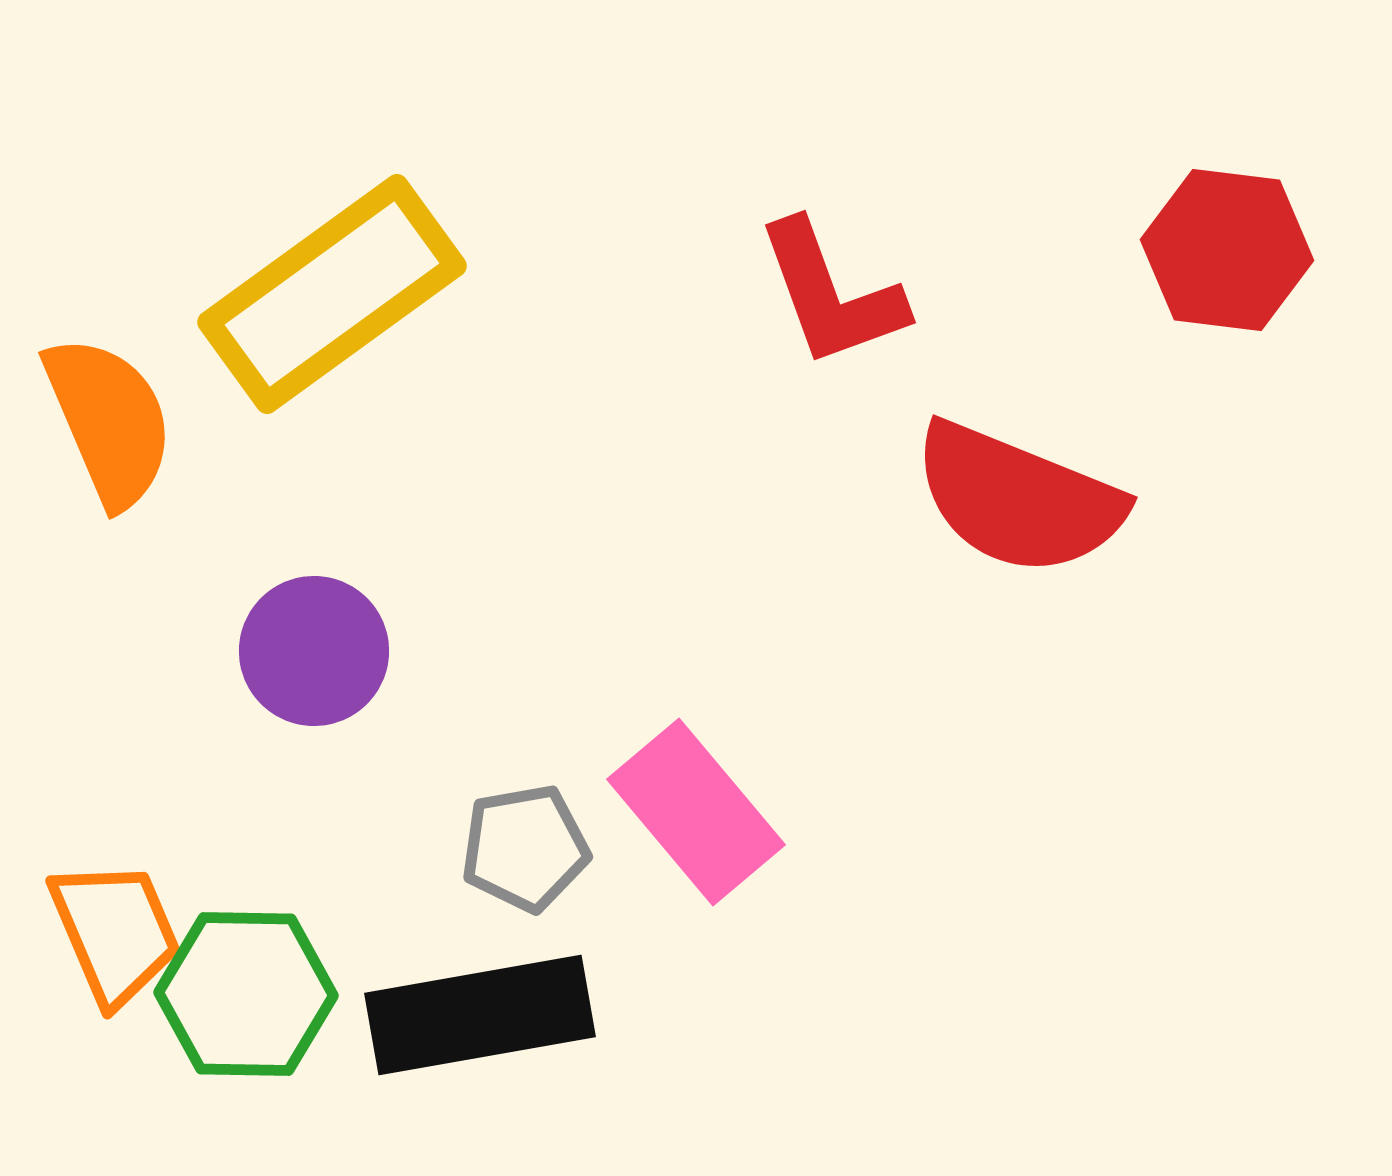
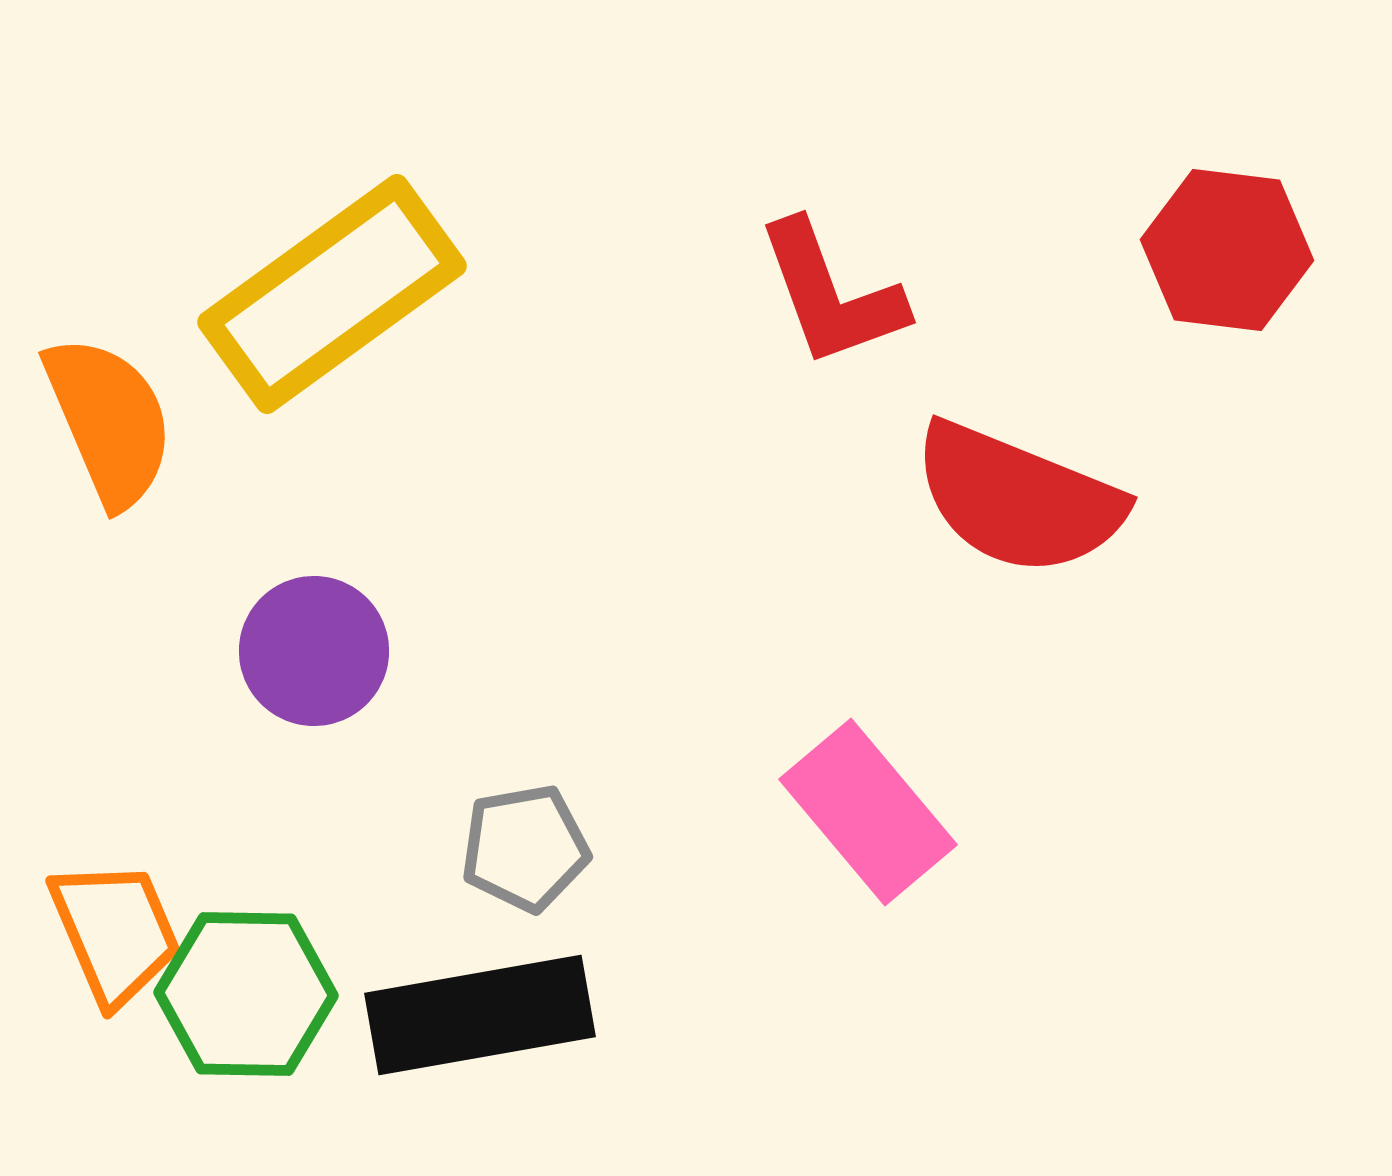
pink rectangle: moved 172 px right
